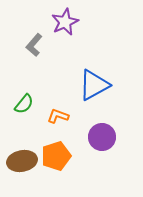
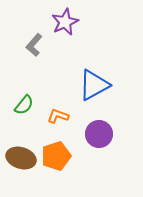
green semicircle: moved 1 px down
purple circle: moved 3 px left, 3 px up
brown ellipse: moved 1 px left, 3 px up; rotated 28 degrees clockwise
